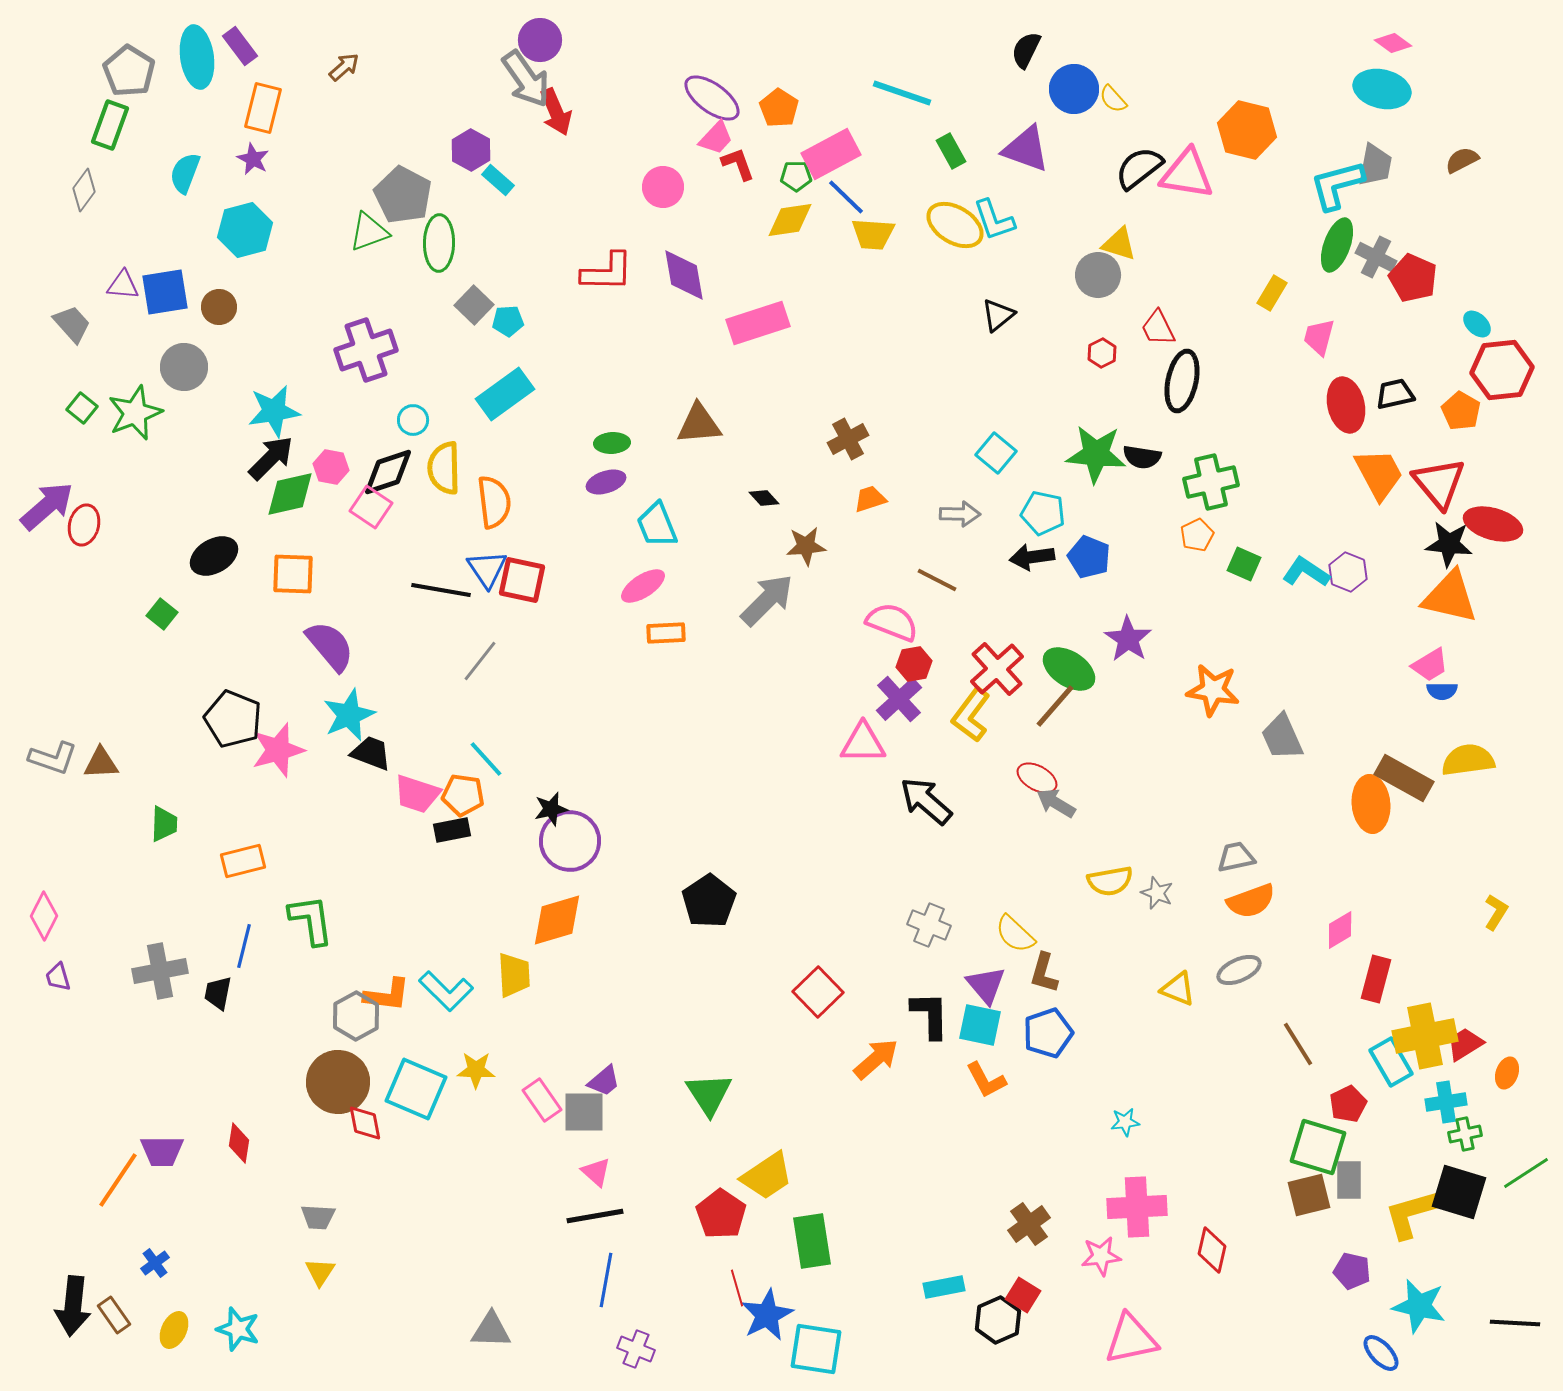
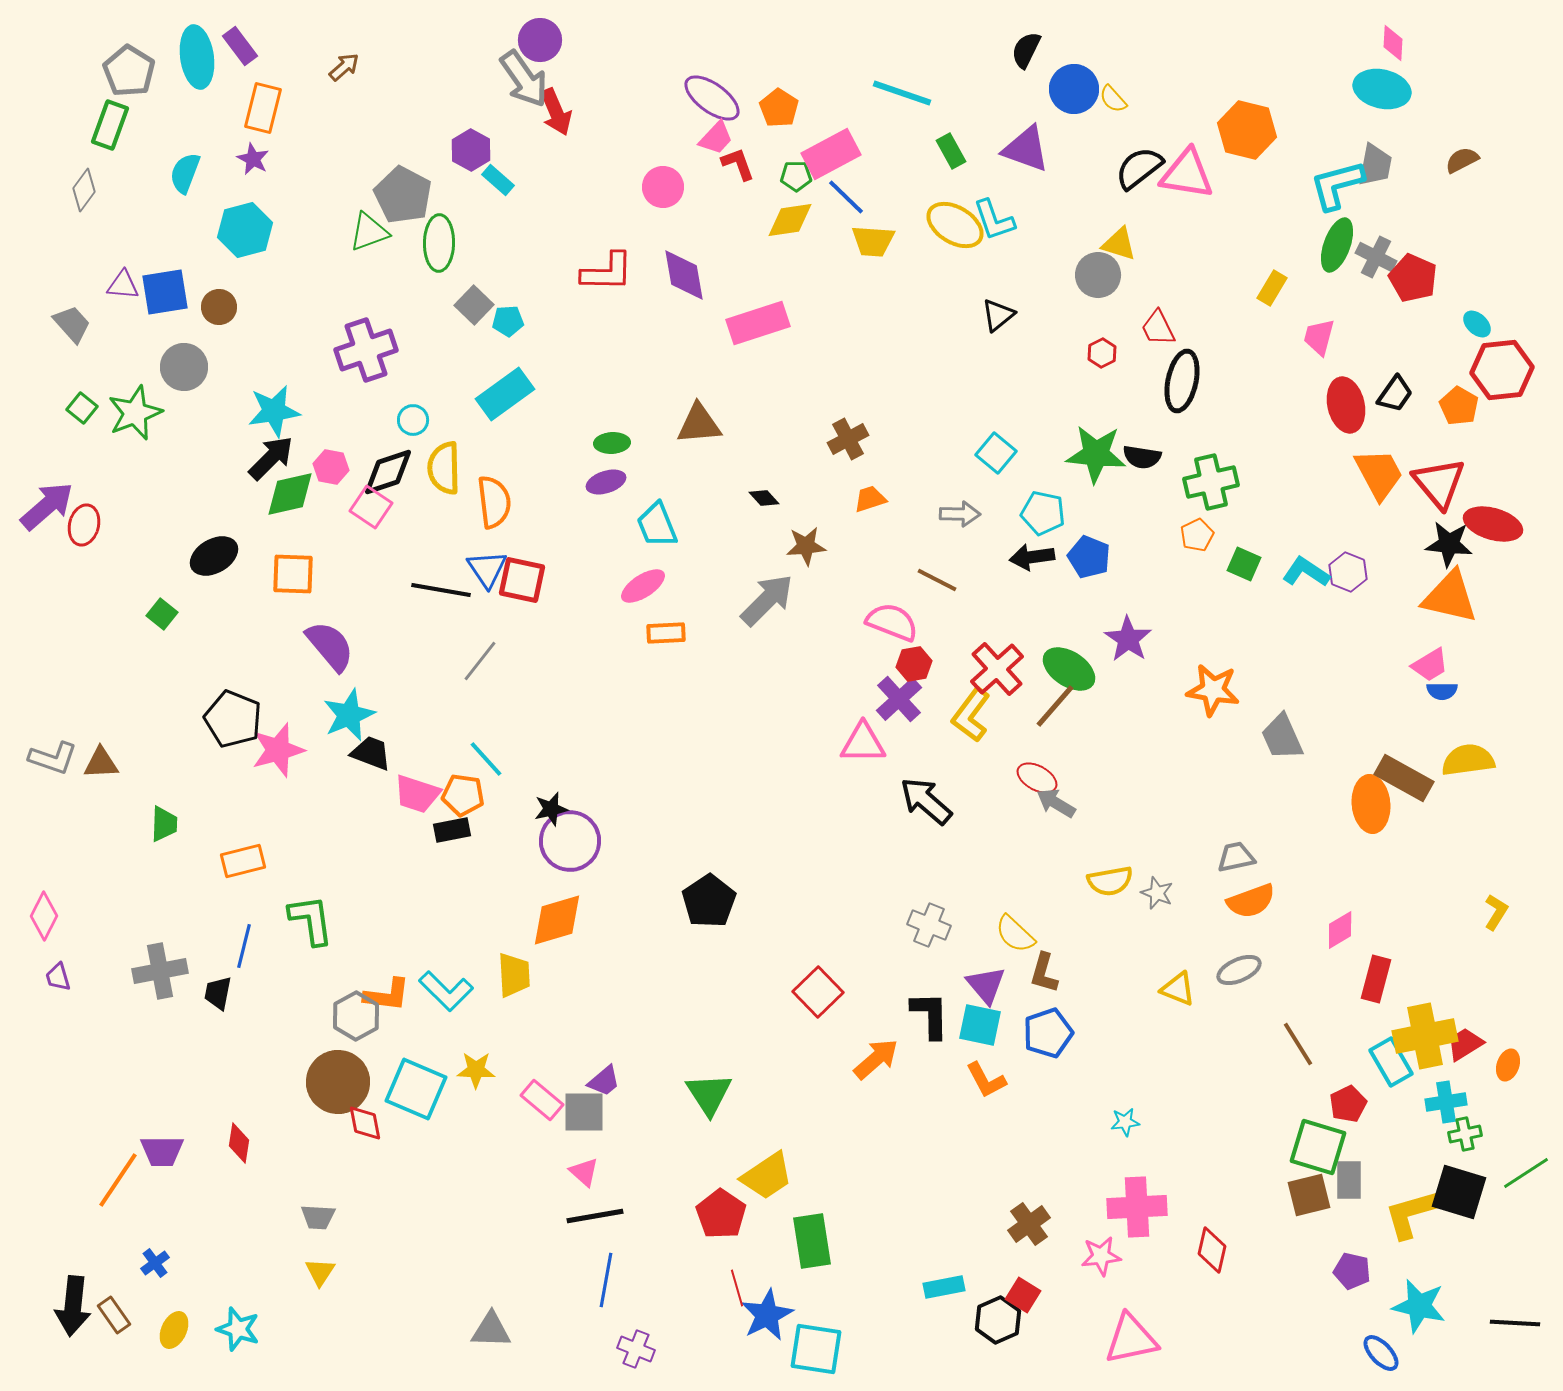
pink diamond at (1393, 43): rotated 57 degrees clockwise
gray arrow at (526, 79): moved 2 px left
yellow trapezoid at (873, 234): moved 7 px down
yellow rectangle at (1272, 293): moved 5 px up
black trapezoid at (1395, 394): rotated 138 degrees clockwise
orange pentagon at (1461, 411): moved 2 px left, 5 px up
orange ellipse at (1507, 1073): moved 1 px right, 8 px up
pink rectangle at (542, 1100): rotated 15 degrees counterclockwise
pink triangle at (596, 1172): moved 12 px left
